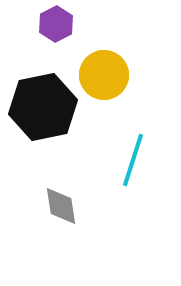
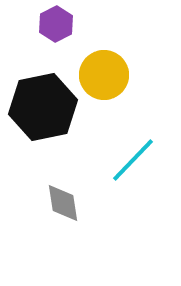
cyan line: rotated 26 degrees clockwise
gray diamond: moved 2 px right, 3 px up
